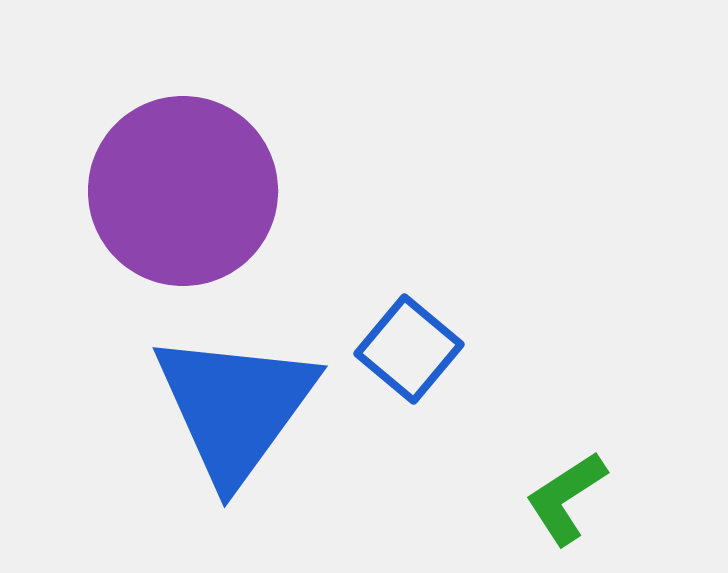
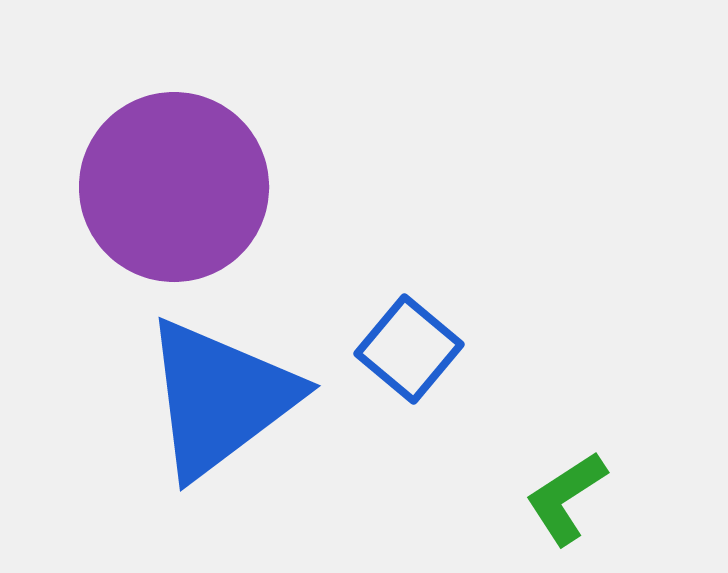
purple circle: moved 9 px left, 4 px up
blue triangle: moved 15 px left, 9 px up; rotated 17 degrees clockwise
